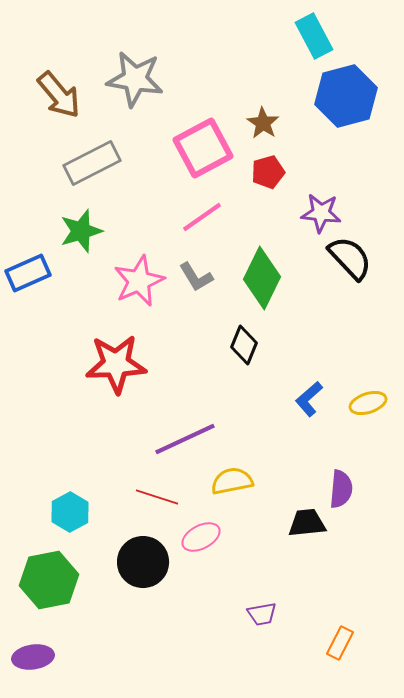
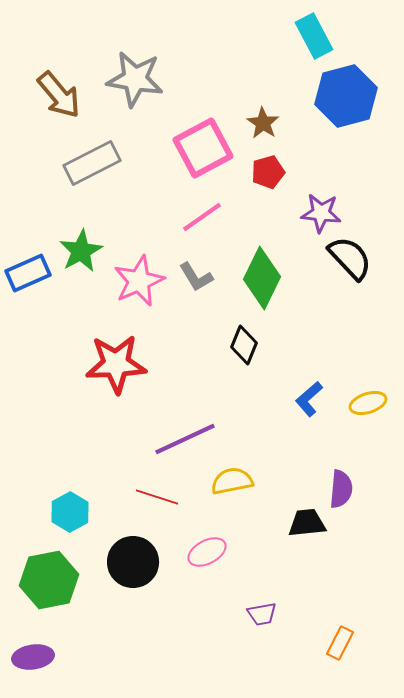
green star: moved 20 px down; rotated 12 degrees counterclockwise
pink ellipse: moved 6 px right, 15 px down
black circle: moved 10 px left
